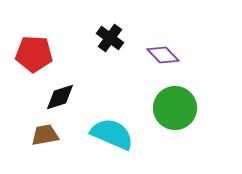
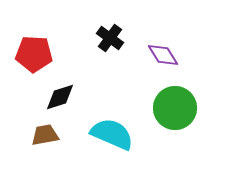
purple diamond: rotated 12 degrees clockwise
